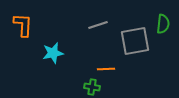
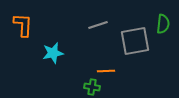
orange line: moved 2 px down
